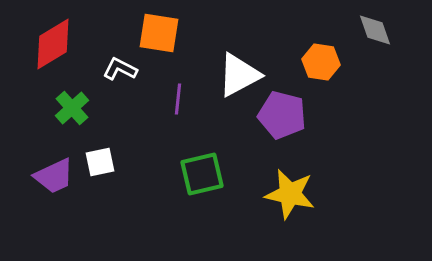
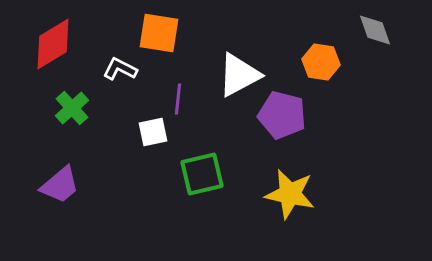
white square: moved 53 px right, 30 px up
purple trapezoid: moved 6 px right, 9 px down; rotated 15 degrees counterclockwise
